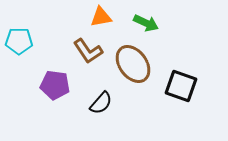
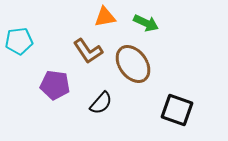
orange triangle: moved 4 px right
cyan pentagon: rotated 8 degrees counterclockwise
black square: moved 4 px left, 24 px down
